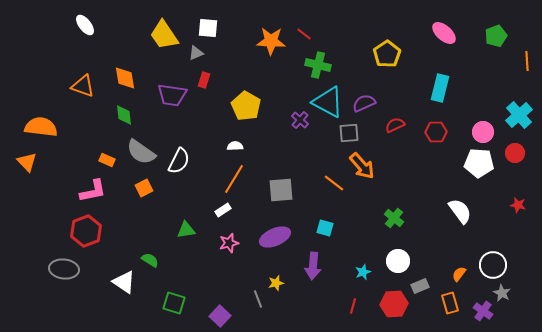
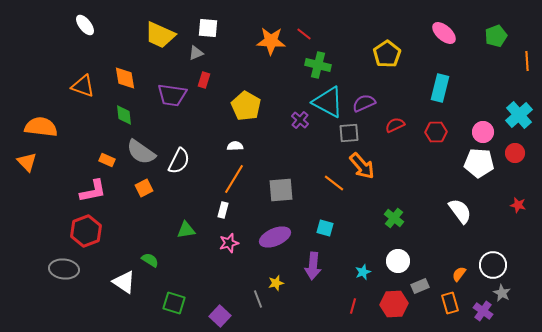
yellow trapezoid at (164, 35): moved 4 px left; rotated 32 degrees counterclockwise
white rectangle at (223, 210): rotated 42 degrees counterclockwise
